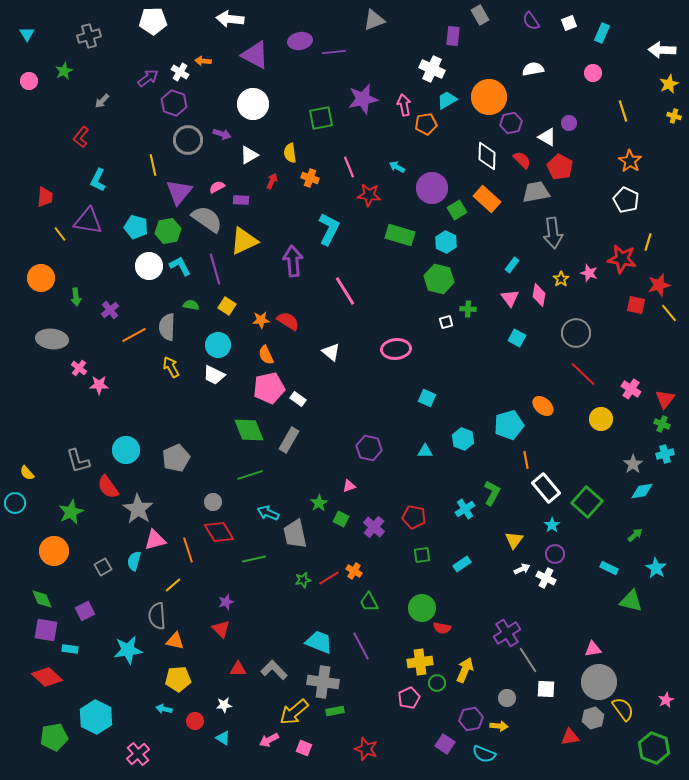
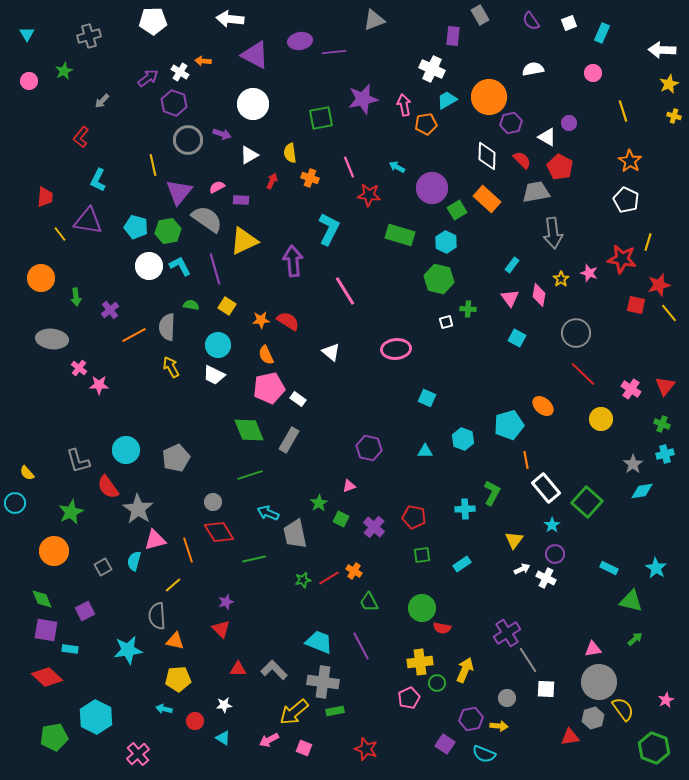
red triangle at (665, 399): moved 13 px up
cyan cross at (465, 509): rotated 30 degrees clockwise
green arrow at (635, 535): moved 104 px down
